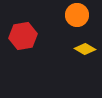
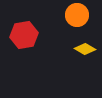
red hexagon: moved 1 px right, 1 px up
